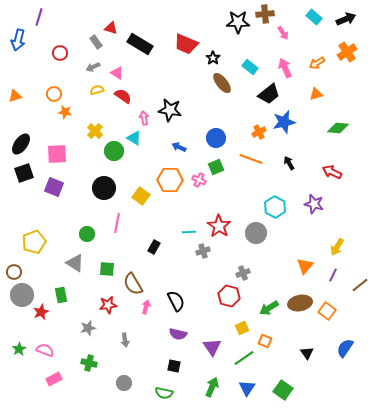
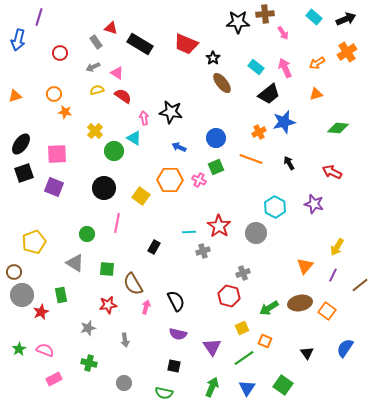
cyan rectangle at (250, 67): moved 6 px right
black star at (170, 110): moved 1 px right, 2 px down
green square at (283, 390): moved 5 px up
